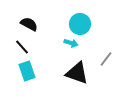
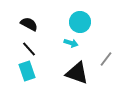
cyan circle: moved 2 px up
black line: moved 7 px right, 2 px down
